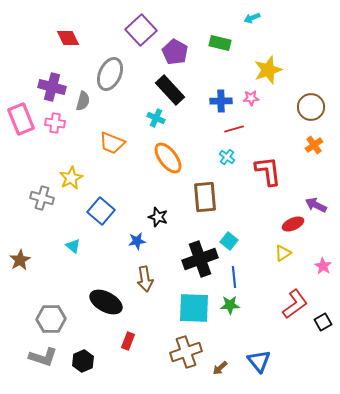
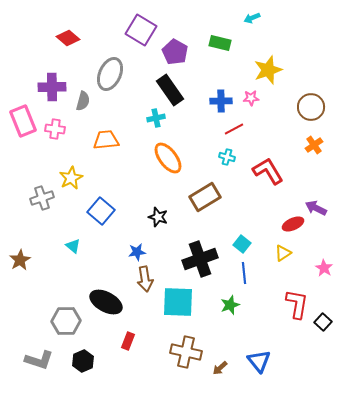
purple square at (141, 30): rotated 16 degrees counterclockwise
red diamond at (68, 38): rotated 25 degrees counterclockwise
purple cross at (52, 87): rotated 16 degrees counterclockwise
black rectangle at (170, 90): rotated 8 degrees clockwise
cyan cross at (156, 118): rotated 36 degrees counterclockwise
pink rectangle at (21, 119): moved 2 px right, 2 px down
pink cross at (55, 123): moved 6 px down
red line at (234, 129): rotated 12 degrees counterclockwise
orange trapezoid at (112, 143): moved 6 px left, 3 px up; rotated 152 degrees clockwise
cyan cross at (227, 157): rotated 21 degrees counterclockwise
red L-shape at (268, 171): rotated 24 degrees counterclockwise
brown rectangle at (205, 197): rotated 64 degrees clockwise
gray cross at (42, 198): rotated 35 degrees counterclockwise
purple arrow at (316, 205): moved 3 px down
blue star at (137, 241): moved 11 px down
cyan square at (229, 241): moved 13 px right, 3 px down
pink star at (323, 266): moved 1 px right, 2 px down
blue line at (234, 277): moved 10 px right, 4 px up
red L-shape at (295, 304): moved 2 px right; rotated 44 degrees counterclockwise
green star at (230, 305): rotated 18 degrees counterclockwise
cyan square at (194, 308): moved 16 px left, 6 px up
gray hexagon at (51, 319): moved 15 px right, 2 px down
black square at (323, 322): rotated 18 degrees counterclockwise
brown cross at (186, 352): rotated 32 degrees clockwise
gray L-shape at (43, 357): moved 4 px left, 3 px down
